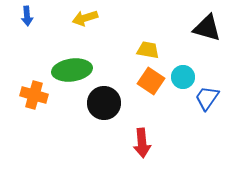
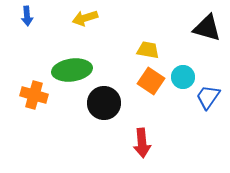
blue trapezoid: moved 1 px right, 1 px up
